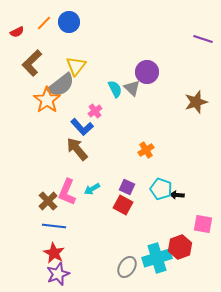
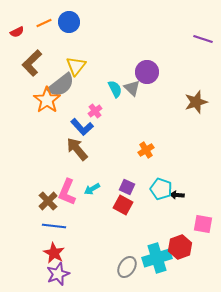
orange line: rotated 21 degrees clockwise
